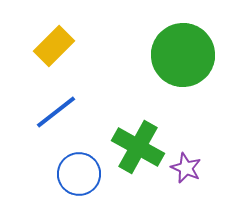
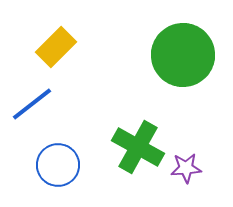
yellow rectangle: moved 2 px right, 1 px down
blue line: moved 24 px left, 8 px up
purple star: rotated 28 degrees counterclockwise
blue circle: moved 21 px left, 9 px up
